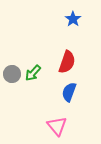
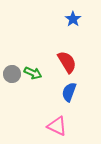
red semicircle: rotated 50 degrees counterclockwise
green arrow: rotated 108 degrees counterclockwise
pink triangle: rotated 25 degrees counterclockwise
